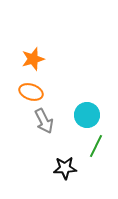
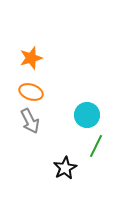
orange star: moved 2 px left, 1 px up
gray arrow: moved 14 px left
black star: rotated 25 degrees counterclockwise
